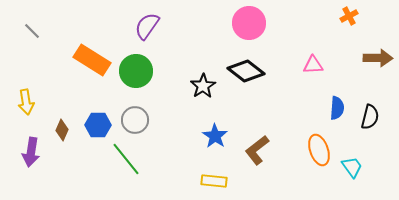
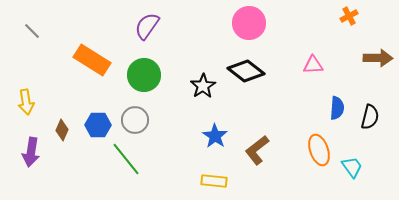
green circle: moved 8 px right, 4 px down
